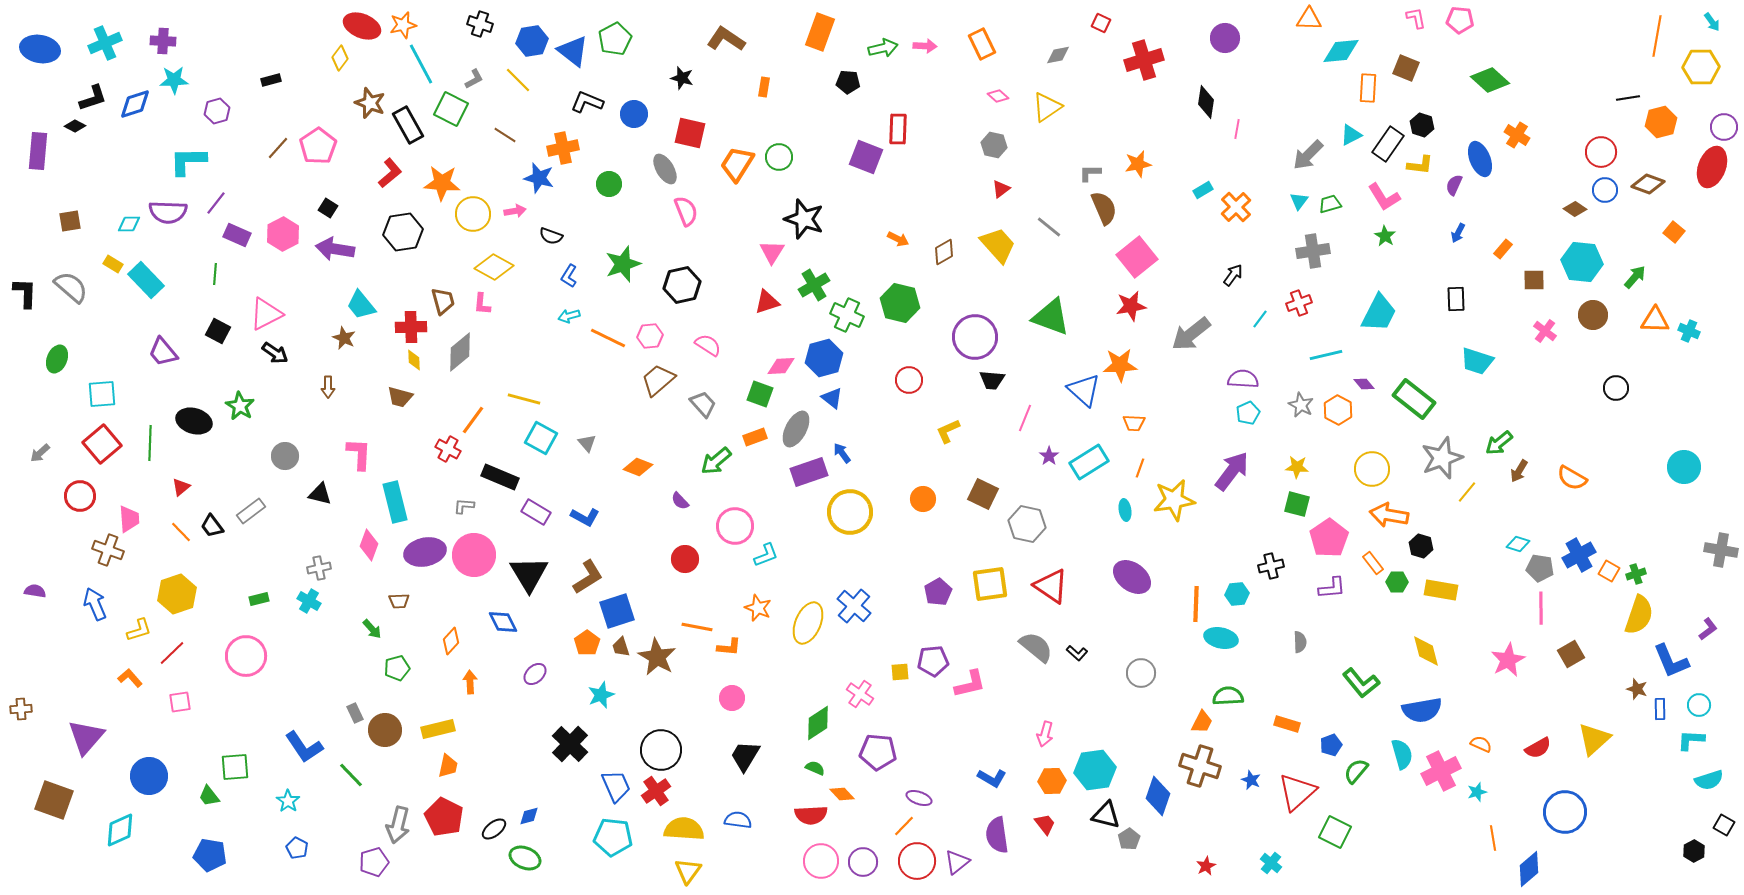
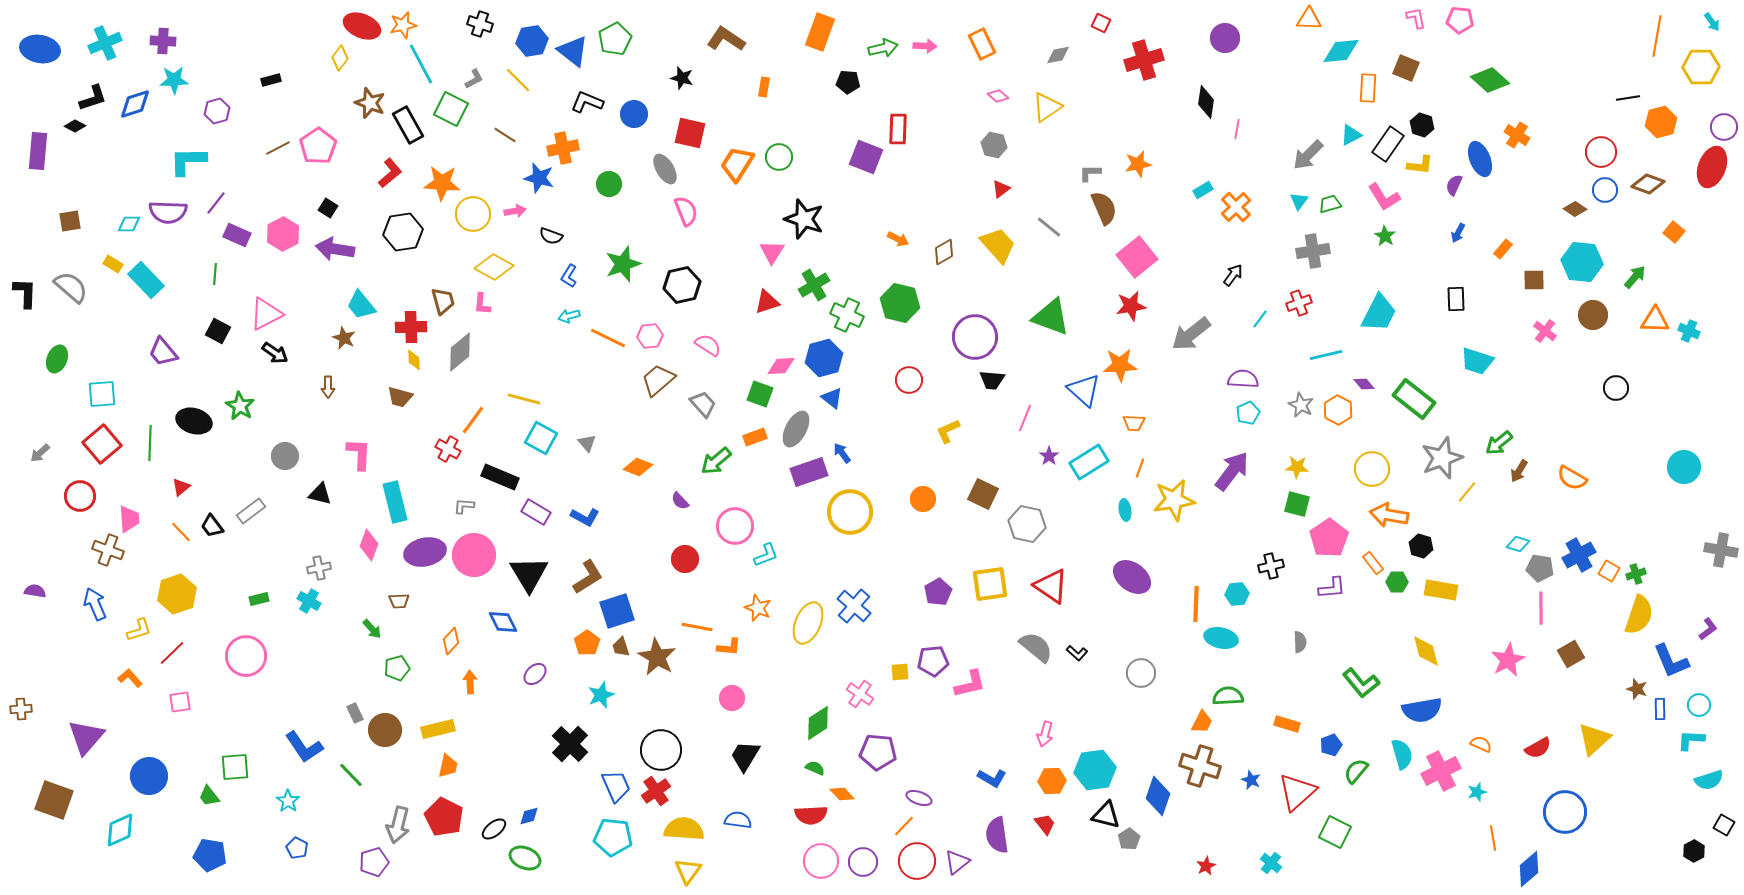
brown line at (278, 148): rotated 20 degrees clockwise
